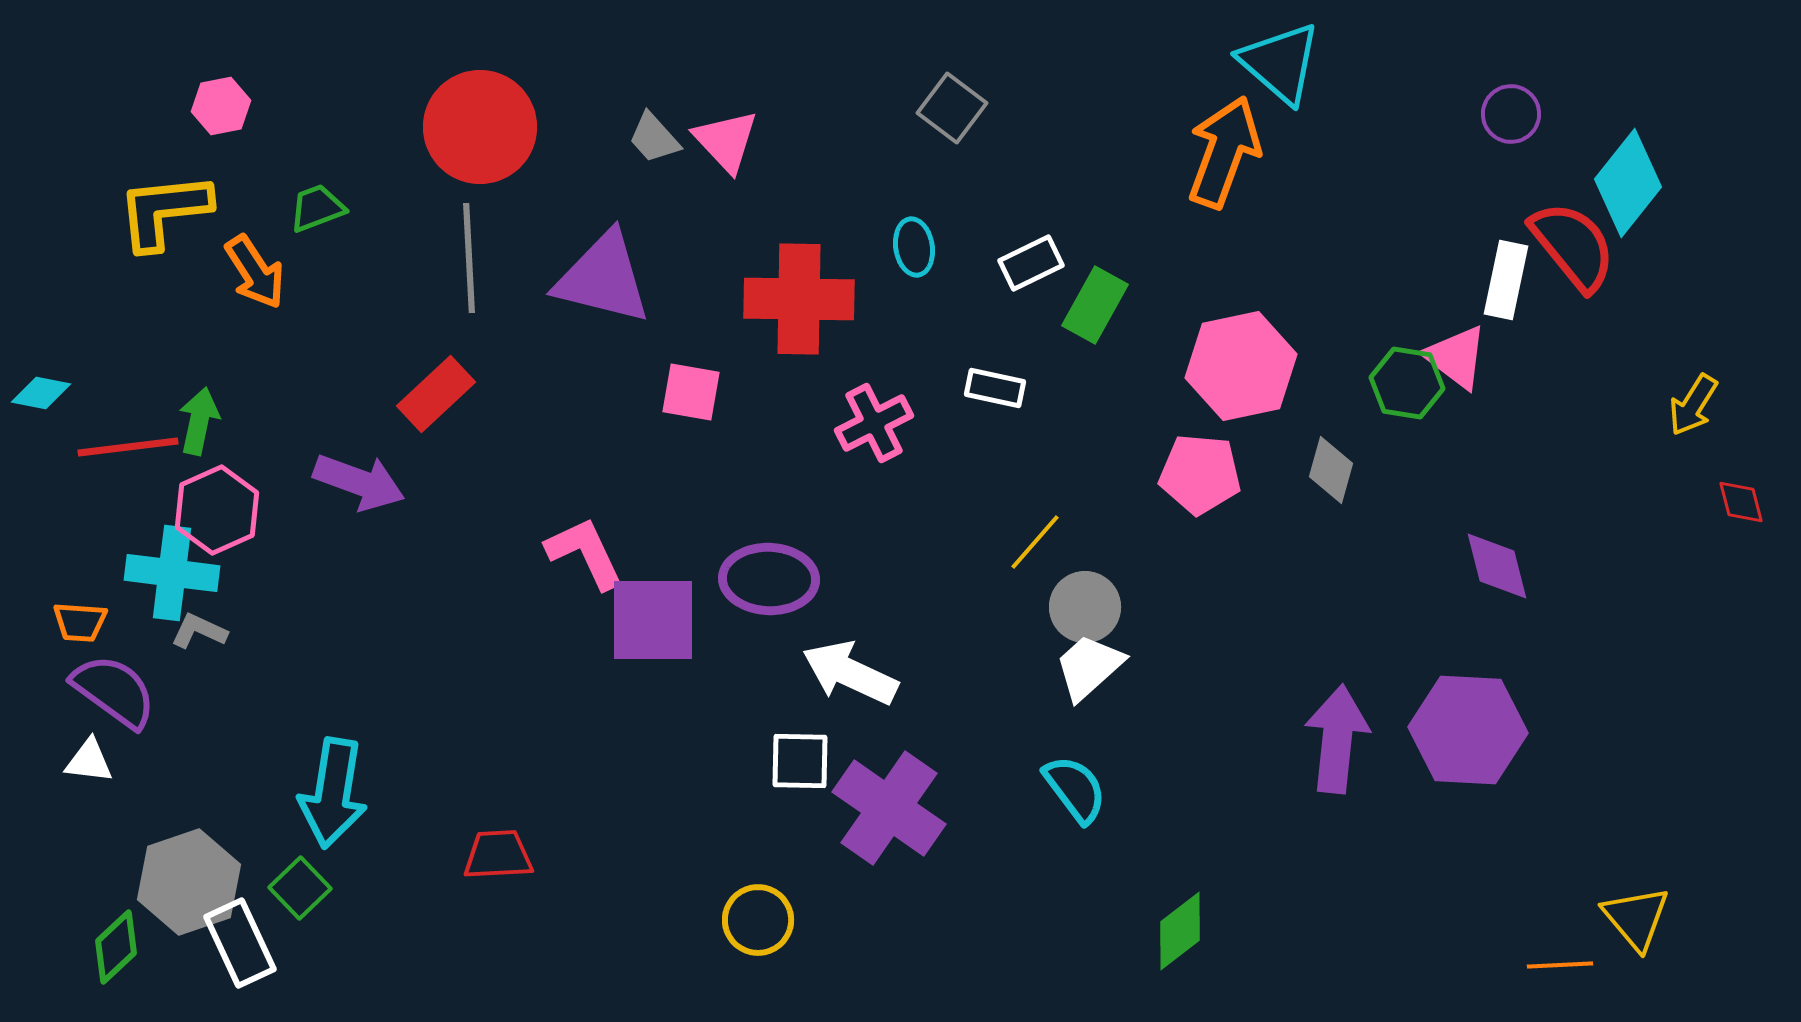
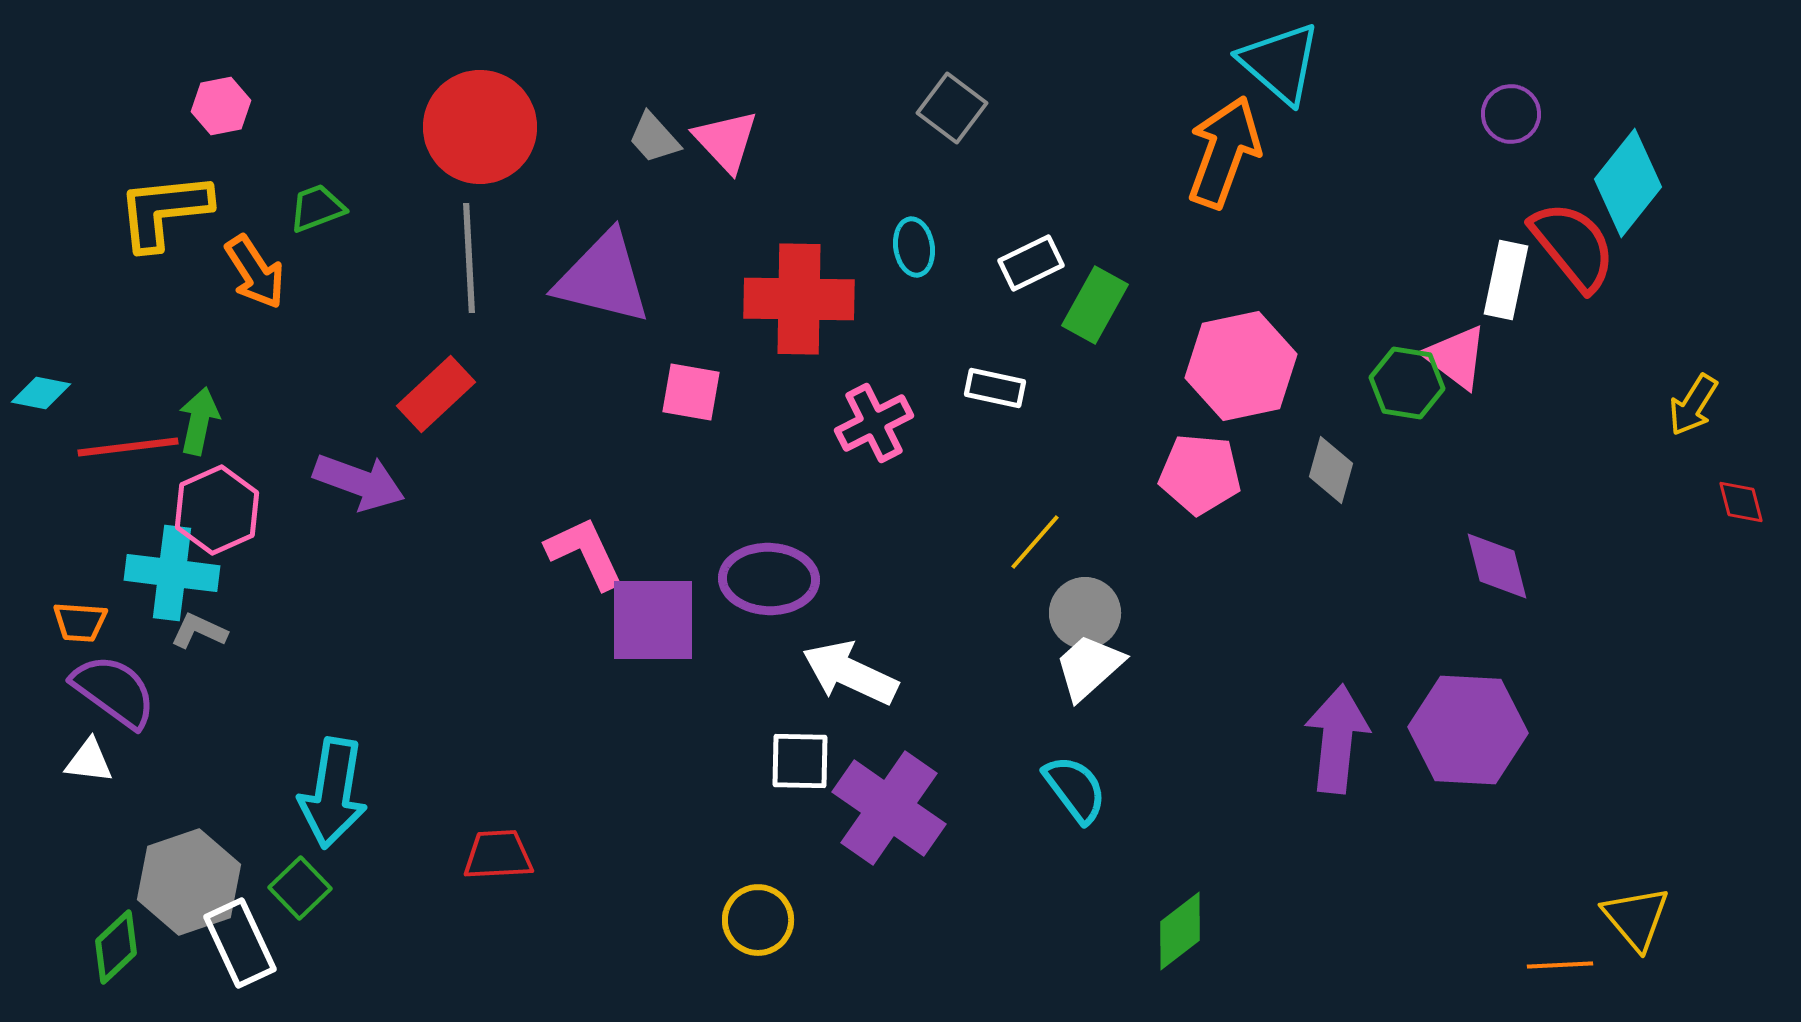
gray circle at (1085, 607): moved 6 px down
